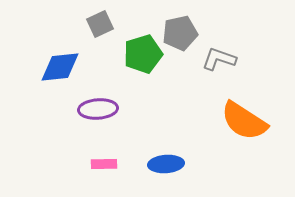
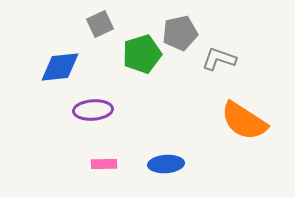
green pentagon: moved 1 px left
purple ellipse: moved 5 px left, 1 px down
